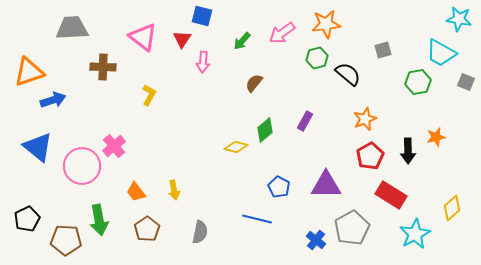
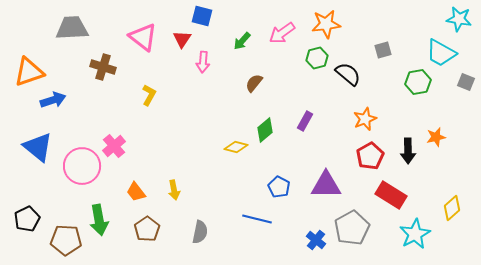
brown cross at (103, 67): rotated 15 degrees clockwise
